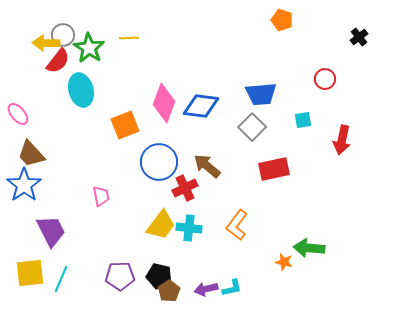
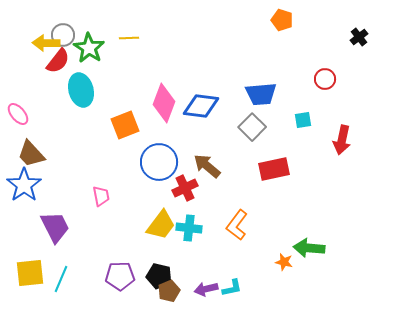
purple trapezoid: moved 4 px right, 4 px up
brown pentagon: rotated 10 degrees clockwise
